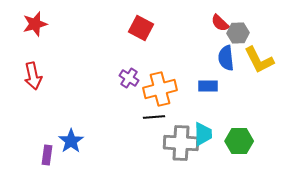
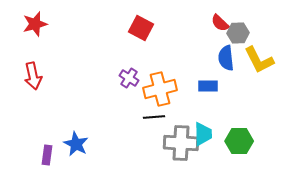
blue star: moved 5 px right, 3 px down; rotated 10 degrees counterclockwise
